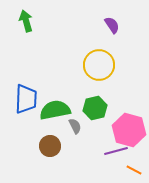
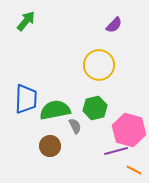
green arrow: rotated 55 degrees clockwise
purple semicircle: moved 2 px right; rotated 78 degrees clockwise
